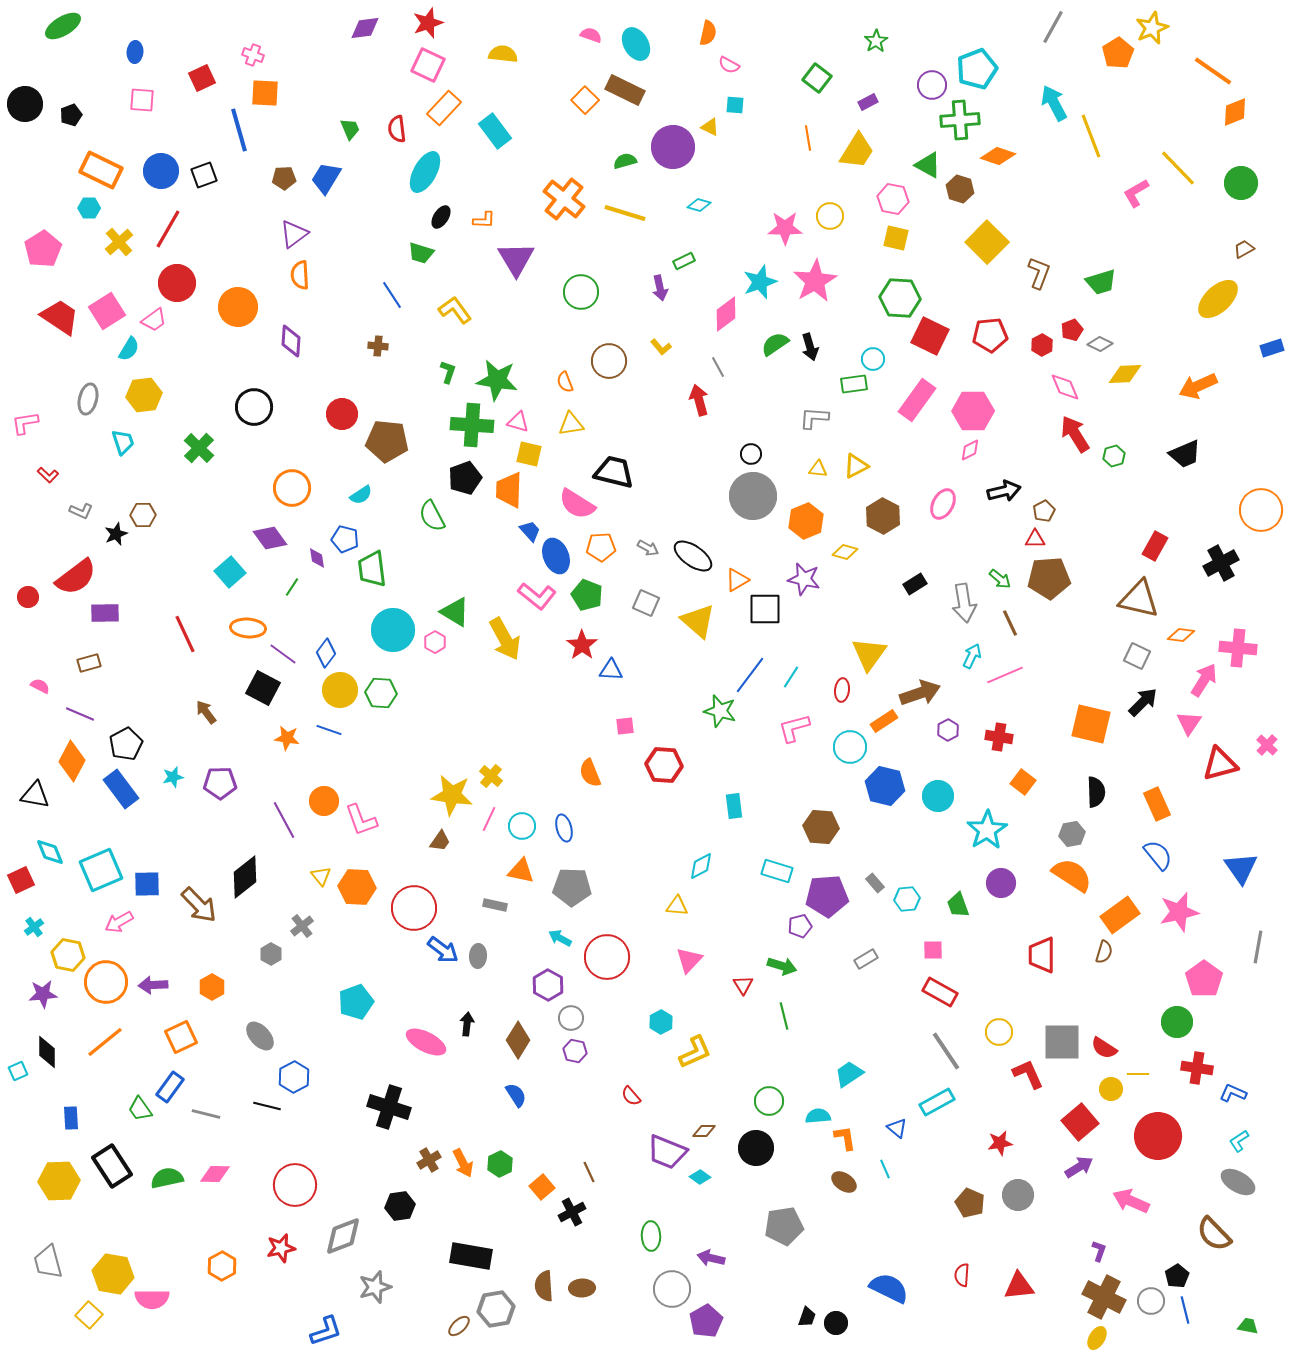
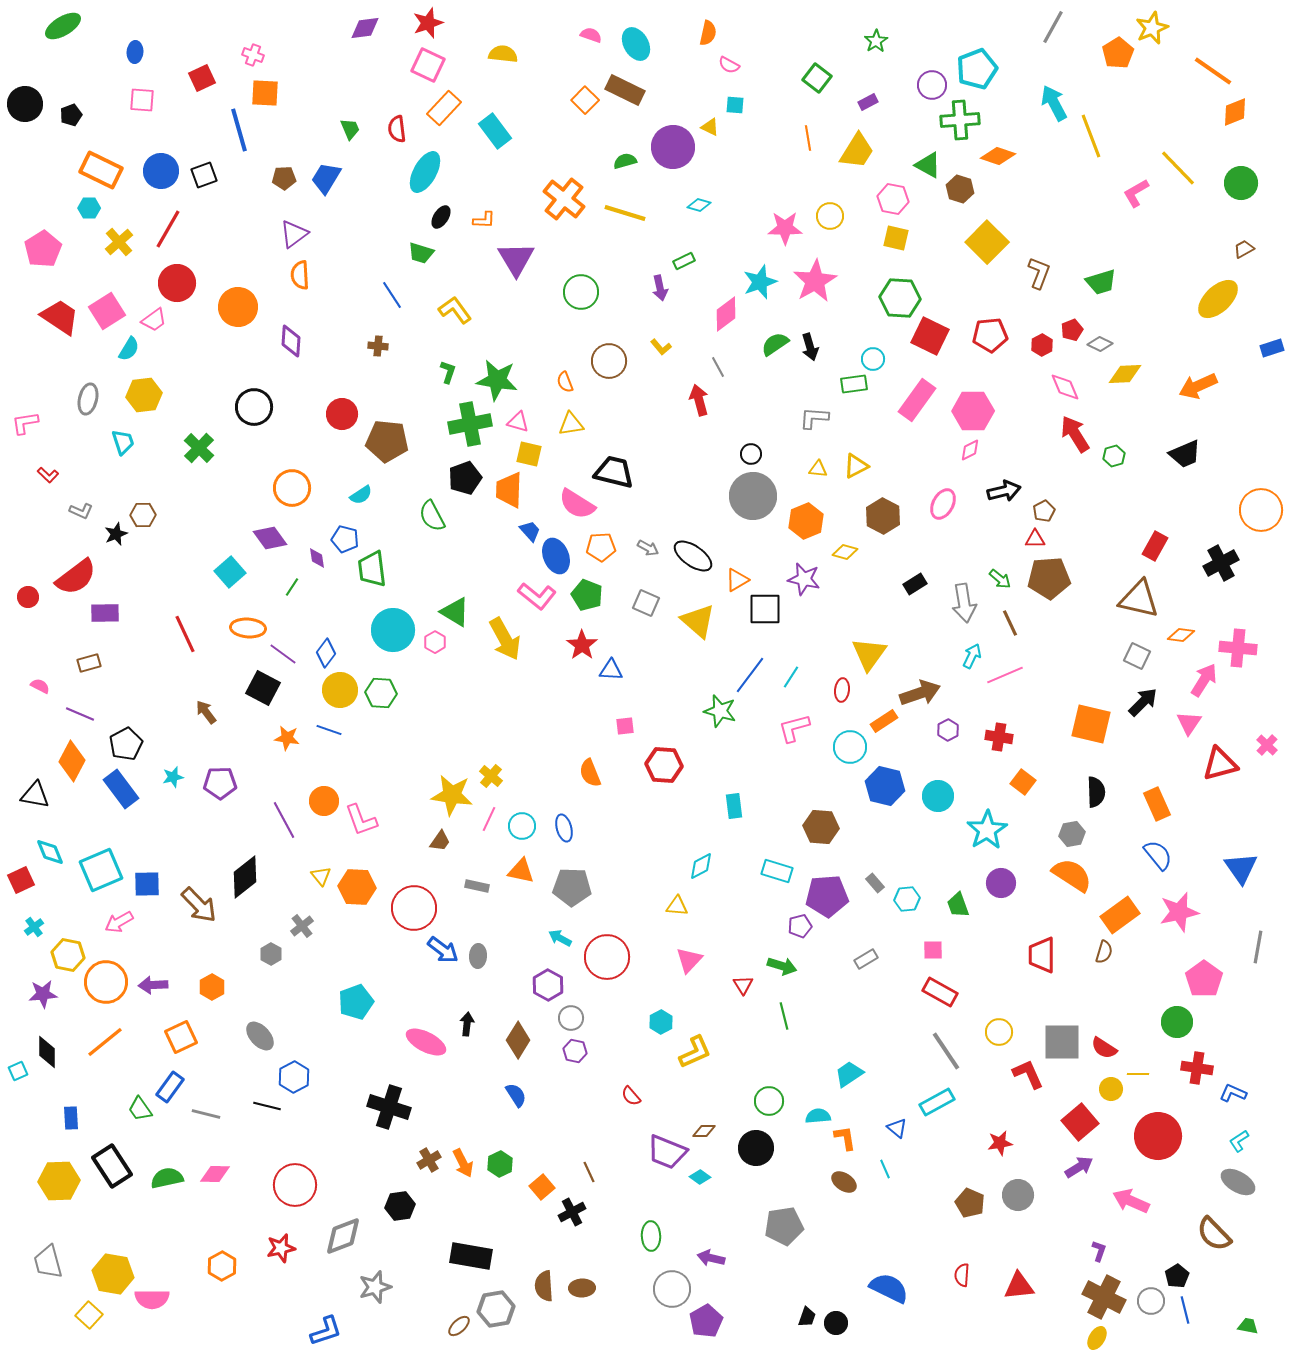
green cross at (472, 425): moved 2 px left, 1 px up; rotated 15 degrees counterclockwise
gray rectangle at (495, 905): moved 18 px left, 19 px up
